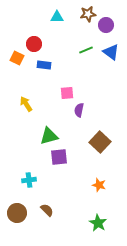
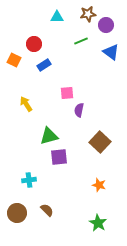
green line: moved 5 px left, 9 px up
orange square: moved 3 px left, 2 px down
blue rectangle: rotated 40 degrees counterclockwise
